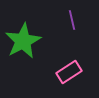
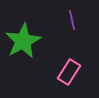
pink rectangle: rotated 25 degrees counterclockwise
